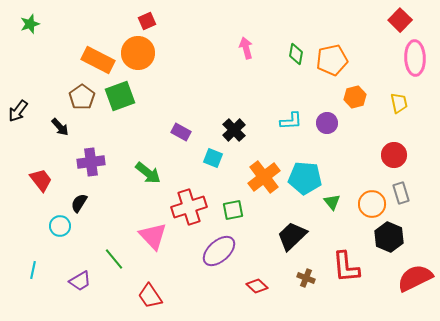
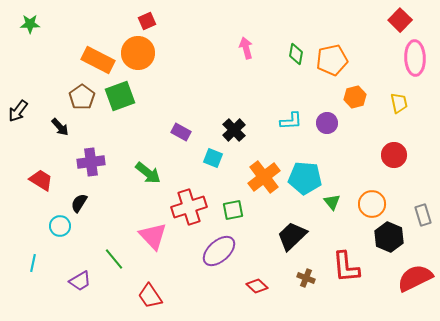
green star at (30, 24): rotated 18 degrees clockwise
red trapezoid at (41, 180): rotated 20 degrees counterclockwise
gray rectangle at (401, 193): moved 22 px right, 22 px down
cyan line at (33, 270): moved 7 px up
